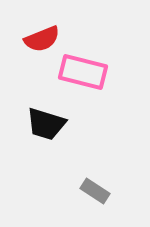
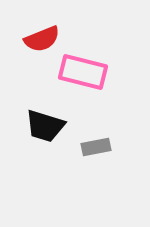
black trapezoid: moved 1 px left, 2 px down
gray rectangle: moved 1 px right, 44 px up; rotated 44 degrees counterclockwise
